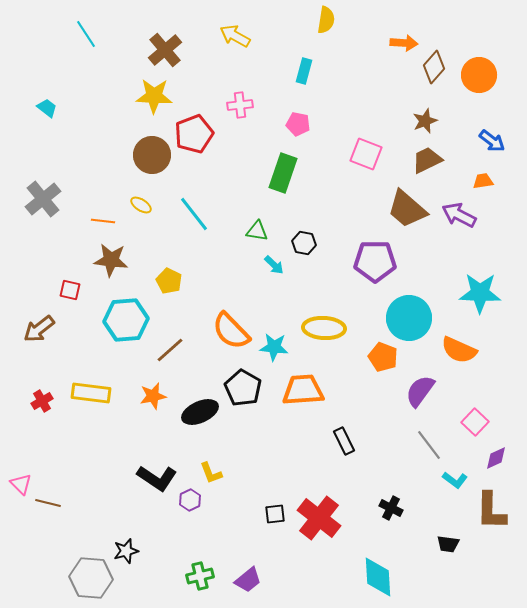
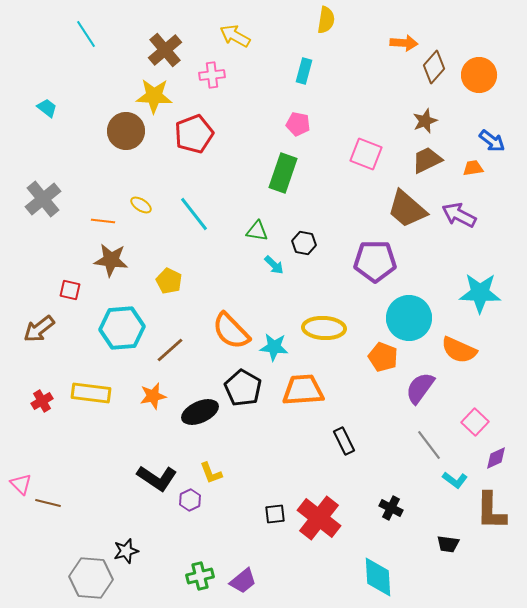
pink cross at (240, 105): moved 28 px left, 30 px up
brown circle at (152, 155): moved 26 px left, 24 px up
orange trapezoid at (483, 181): moved 10 px left, 13 px up
cyan hexagon at (126, 320): moved 4 px left, 8 px down
purple semicircle at (420, 391): moved 3 px up
purple trapezoid at (248, 580): moved 5 px left, 1 px down
